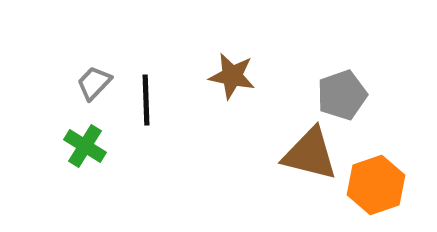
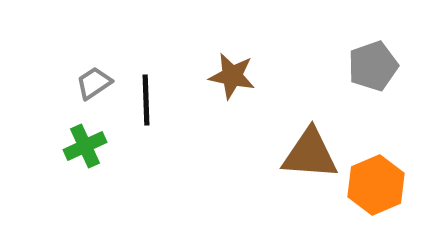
gray trapezoid: rotated 12 degrees clockwise
gray pentagon: moved 31 px right, 29 px up
green cross: rotated 33 degrees clockwise
brown triangle: rotated 10 degrees counterclockwise
orange hexagon: rotated 4 degrees counterclockwise
